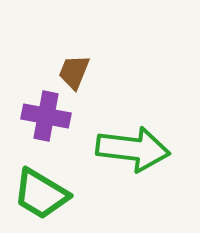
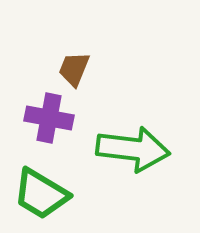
brown trapezoid: moved 3 px up
purple cross: moved 3 px right, 2 px down
